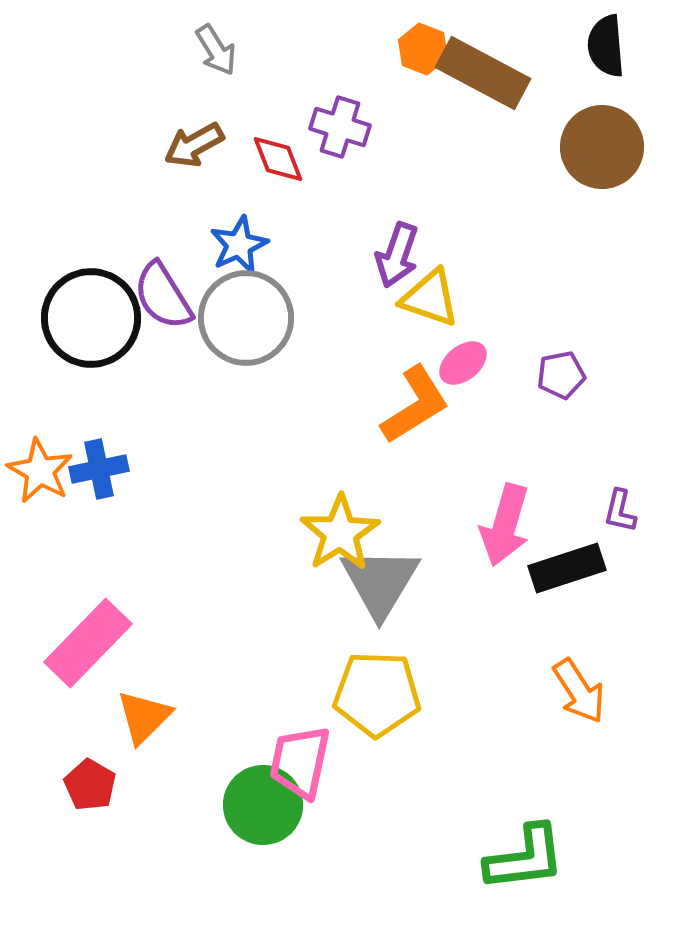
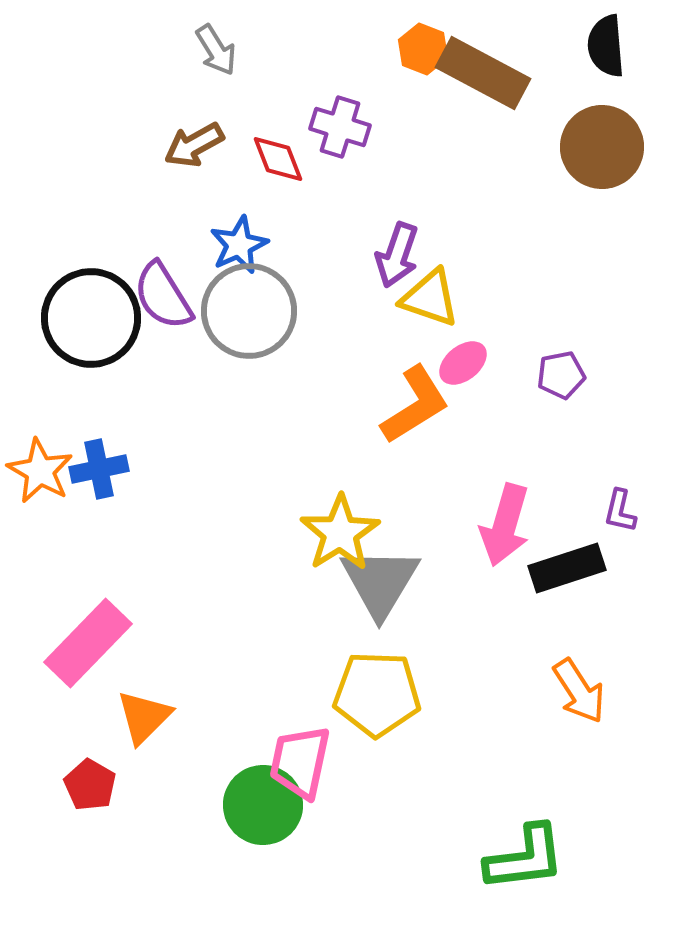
gray circle: moved 3 px right, 7 px up
